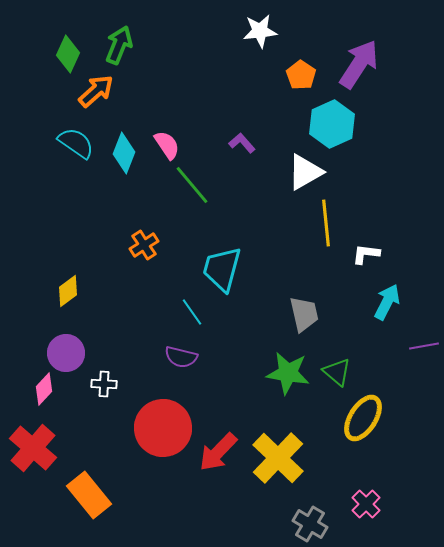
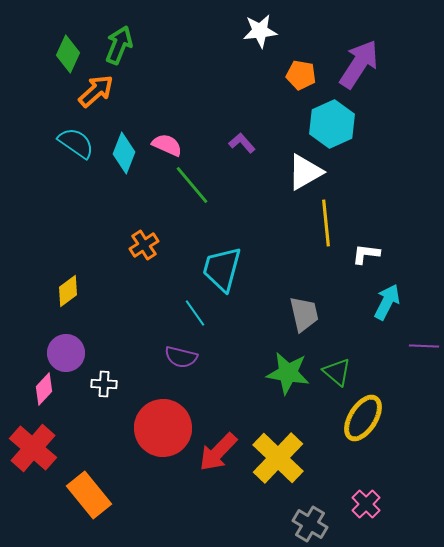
orange pentagon: rotated 24 degrees counterclockwise
pink semicircle: rotated 32 degrees counterclockwise
cyan line: moved 3 px right, 1 px down
purple line: rotated 12 degrees clockwise
